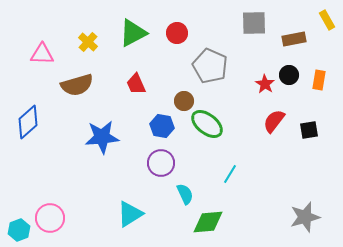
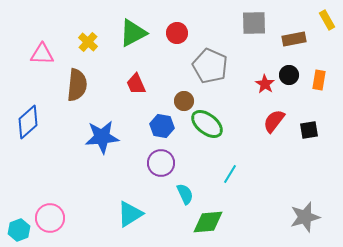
brown semicircle: rotated 68 degrees counterclockwise
